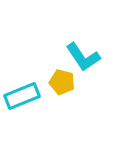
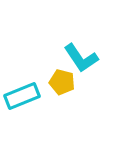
cyan L-shape: moved 2 px left, 1 px down
